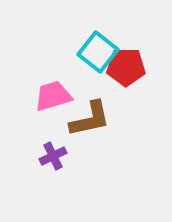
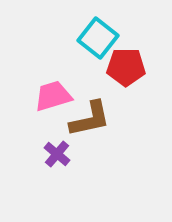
cyan square: moved 14 px up
purple cross: moved 4 px right, 2 px up; rotated 24 degrees counterclockwise
